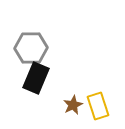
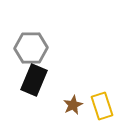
black rectangle: moved 2 px left, 2 px down
yellow rectangle: moved 4 px right
